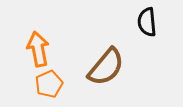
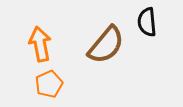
orange arrow: moved 2 px right, 5 px up
brown semicircle: moved 22 px up
